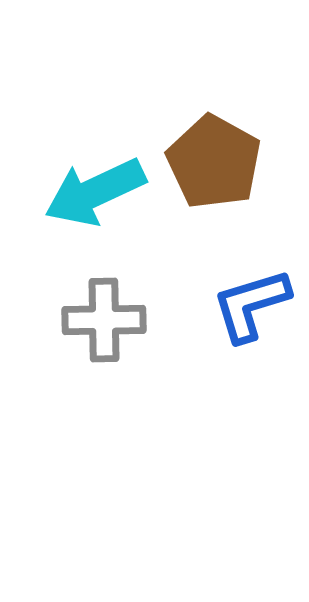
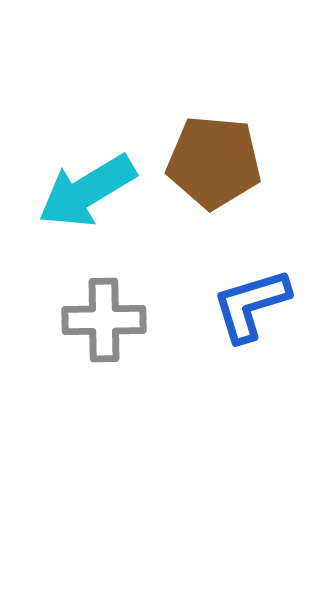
brown pentagon: rotated 24 degrees counterclockwise
cyan arrow: moved 8 px left, 1 px up; rotated 6 degrees counterclockwise
